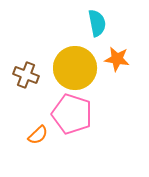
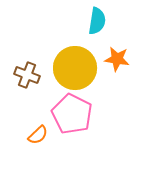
cyan semicircle: moved 2 px up; rotated 20 degrees clockwise
brown cross: moved 1 px right
pink pentagon: rotated 9 degrees clockwise
